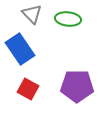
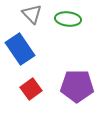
red square: moved 3 px right; rotated 25 degrees clockwise
